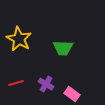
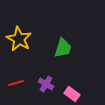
green trapezoid: rotated 75 degrees counterclockwise
